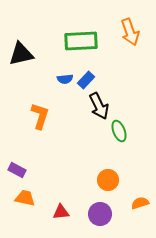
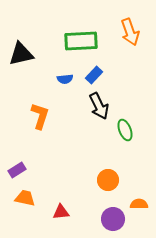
blue rectangle: moved 8 px right, 5 px up
green ellipse: moved 6 px right, 1 px up
purple rectangle: rotated 60 degrees counterclockwise
orange semicircle: moved 1 px left, 1 px down; rotated 18 degrees clockwise
purple circle: moved 13 px right, 5 px down
